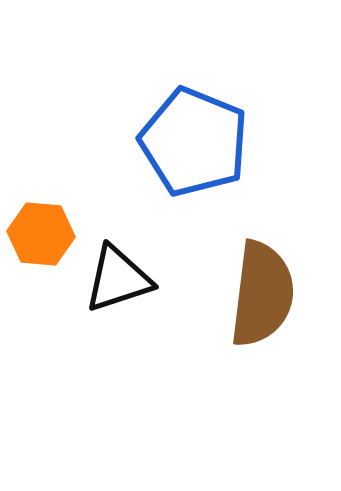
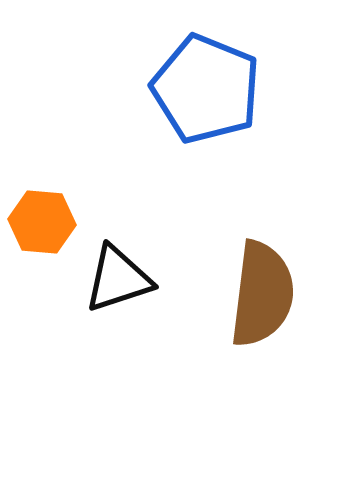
blue pentagon: moved 12 px right, 53 px up
orange hexagon: moved 1 px right, 12 px up
